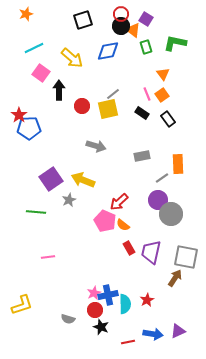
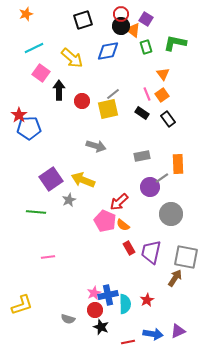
red circle at (82, 106): moved 5 px up
purple circle at (158, 200): moved 8 px left, 13 px up
